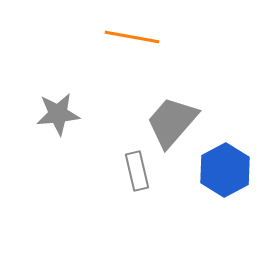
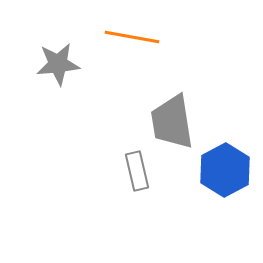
gray star: moved 50 px up
gray trapezoid: rotated 50 degrees counterclockwise
